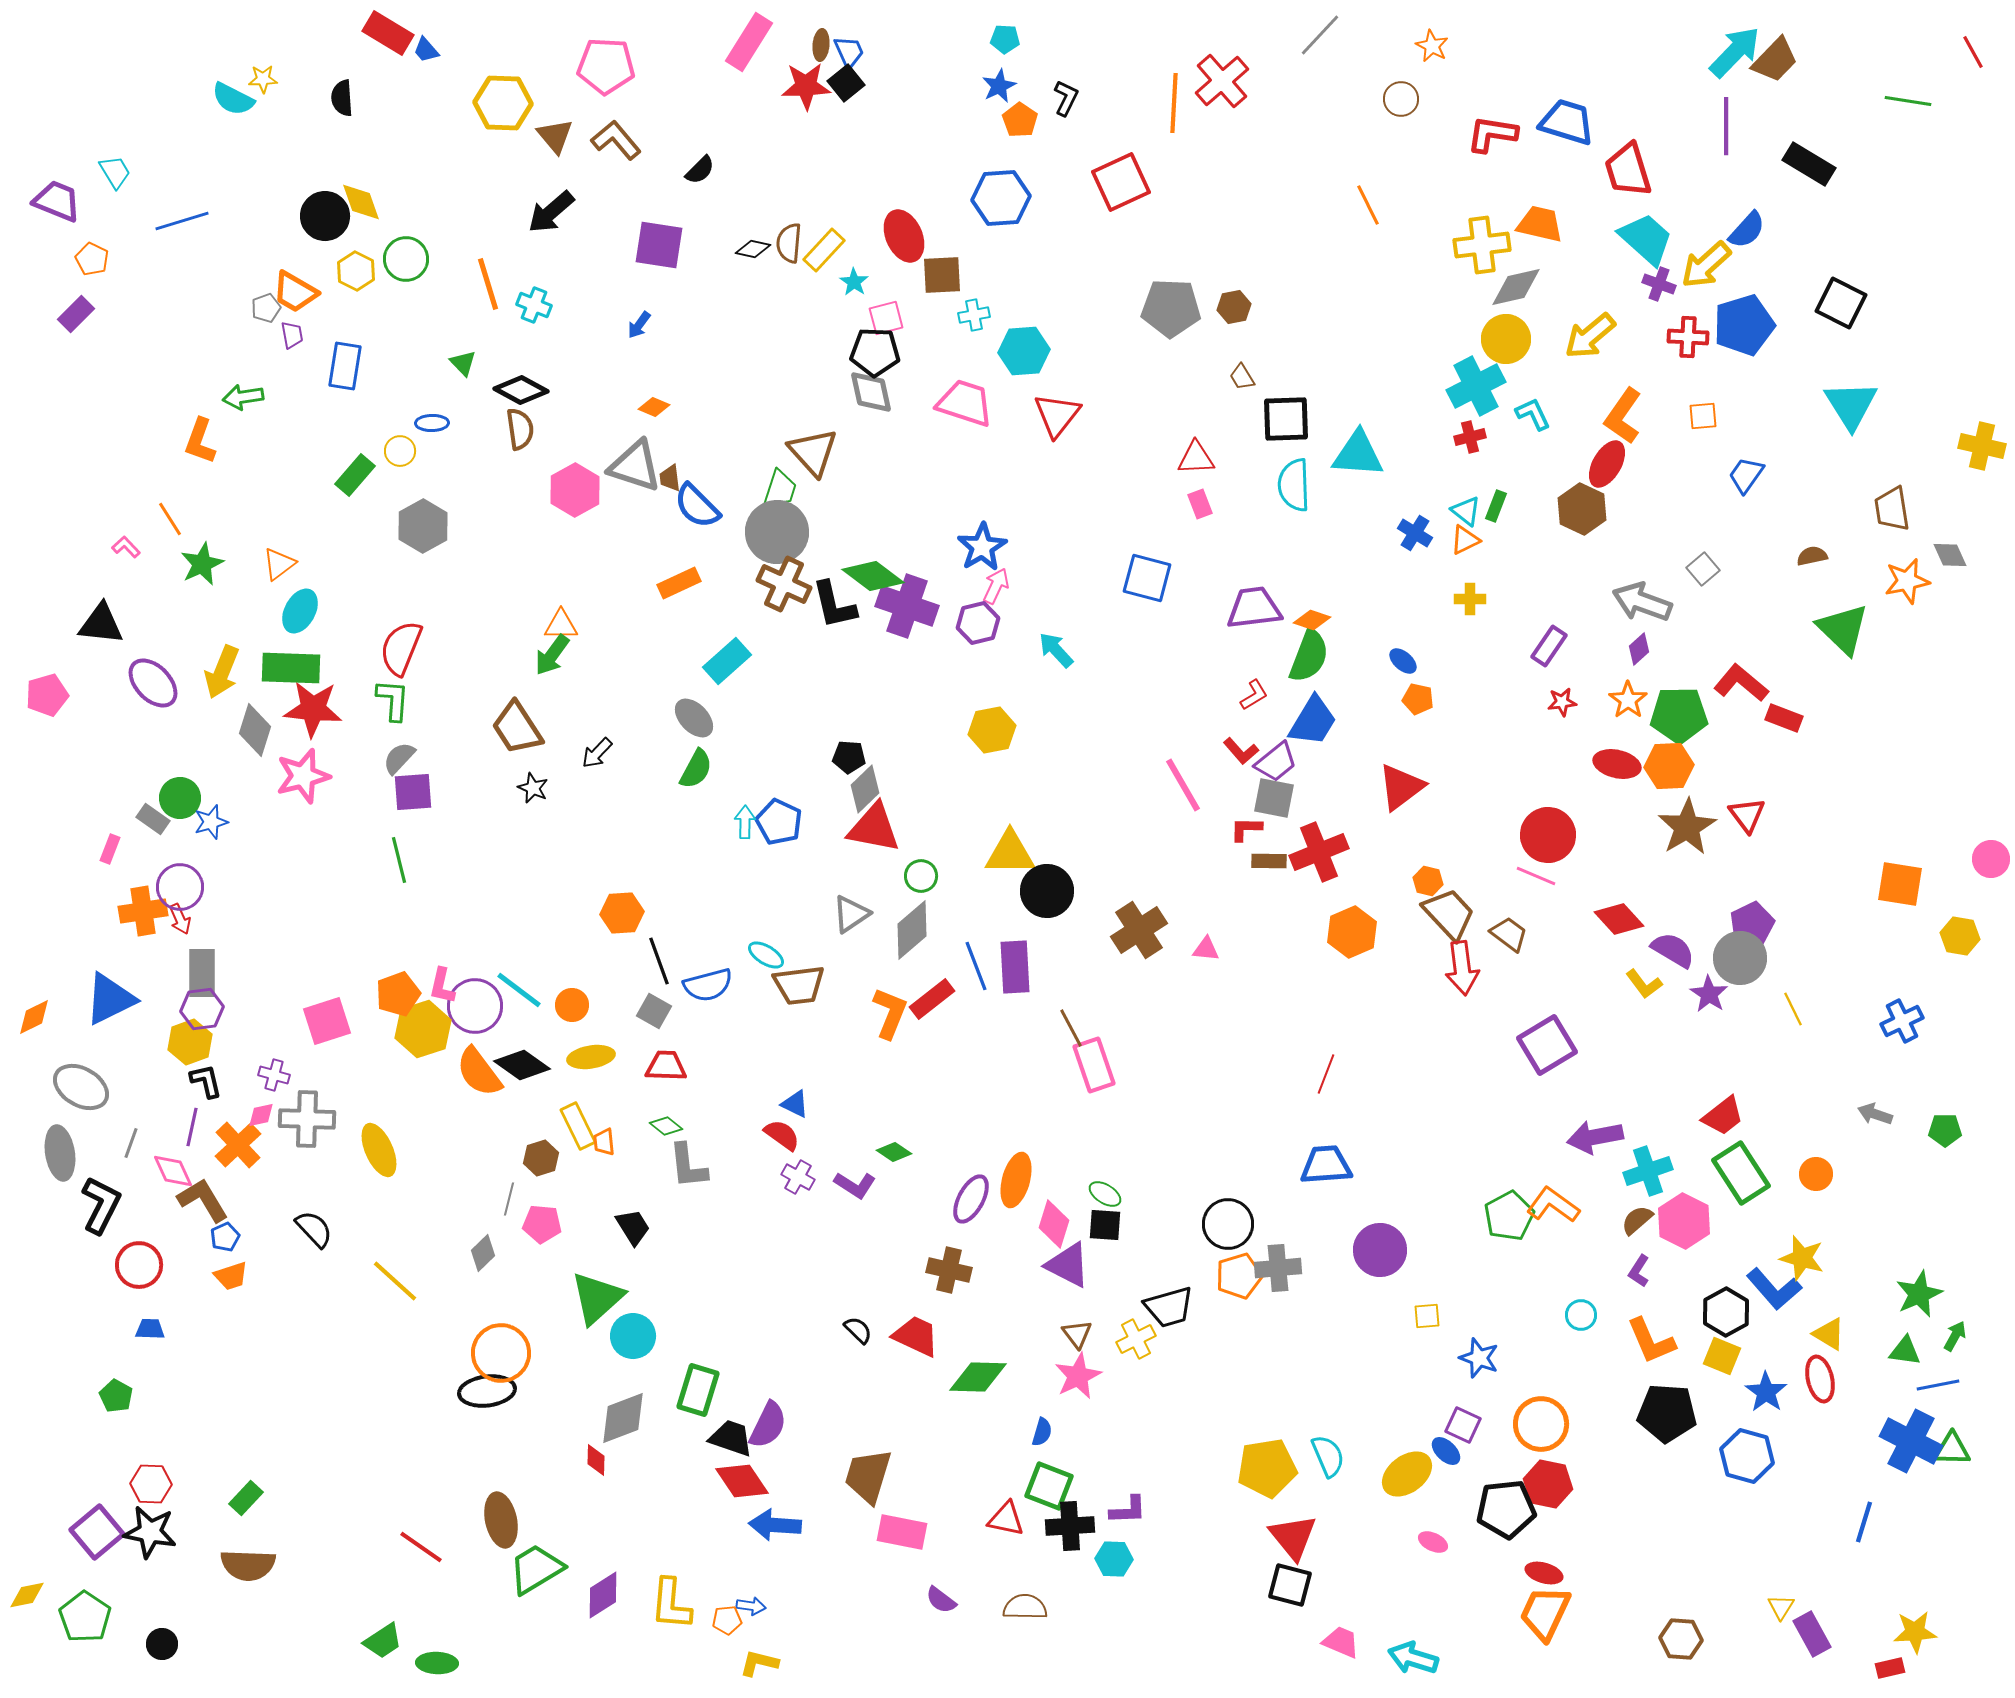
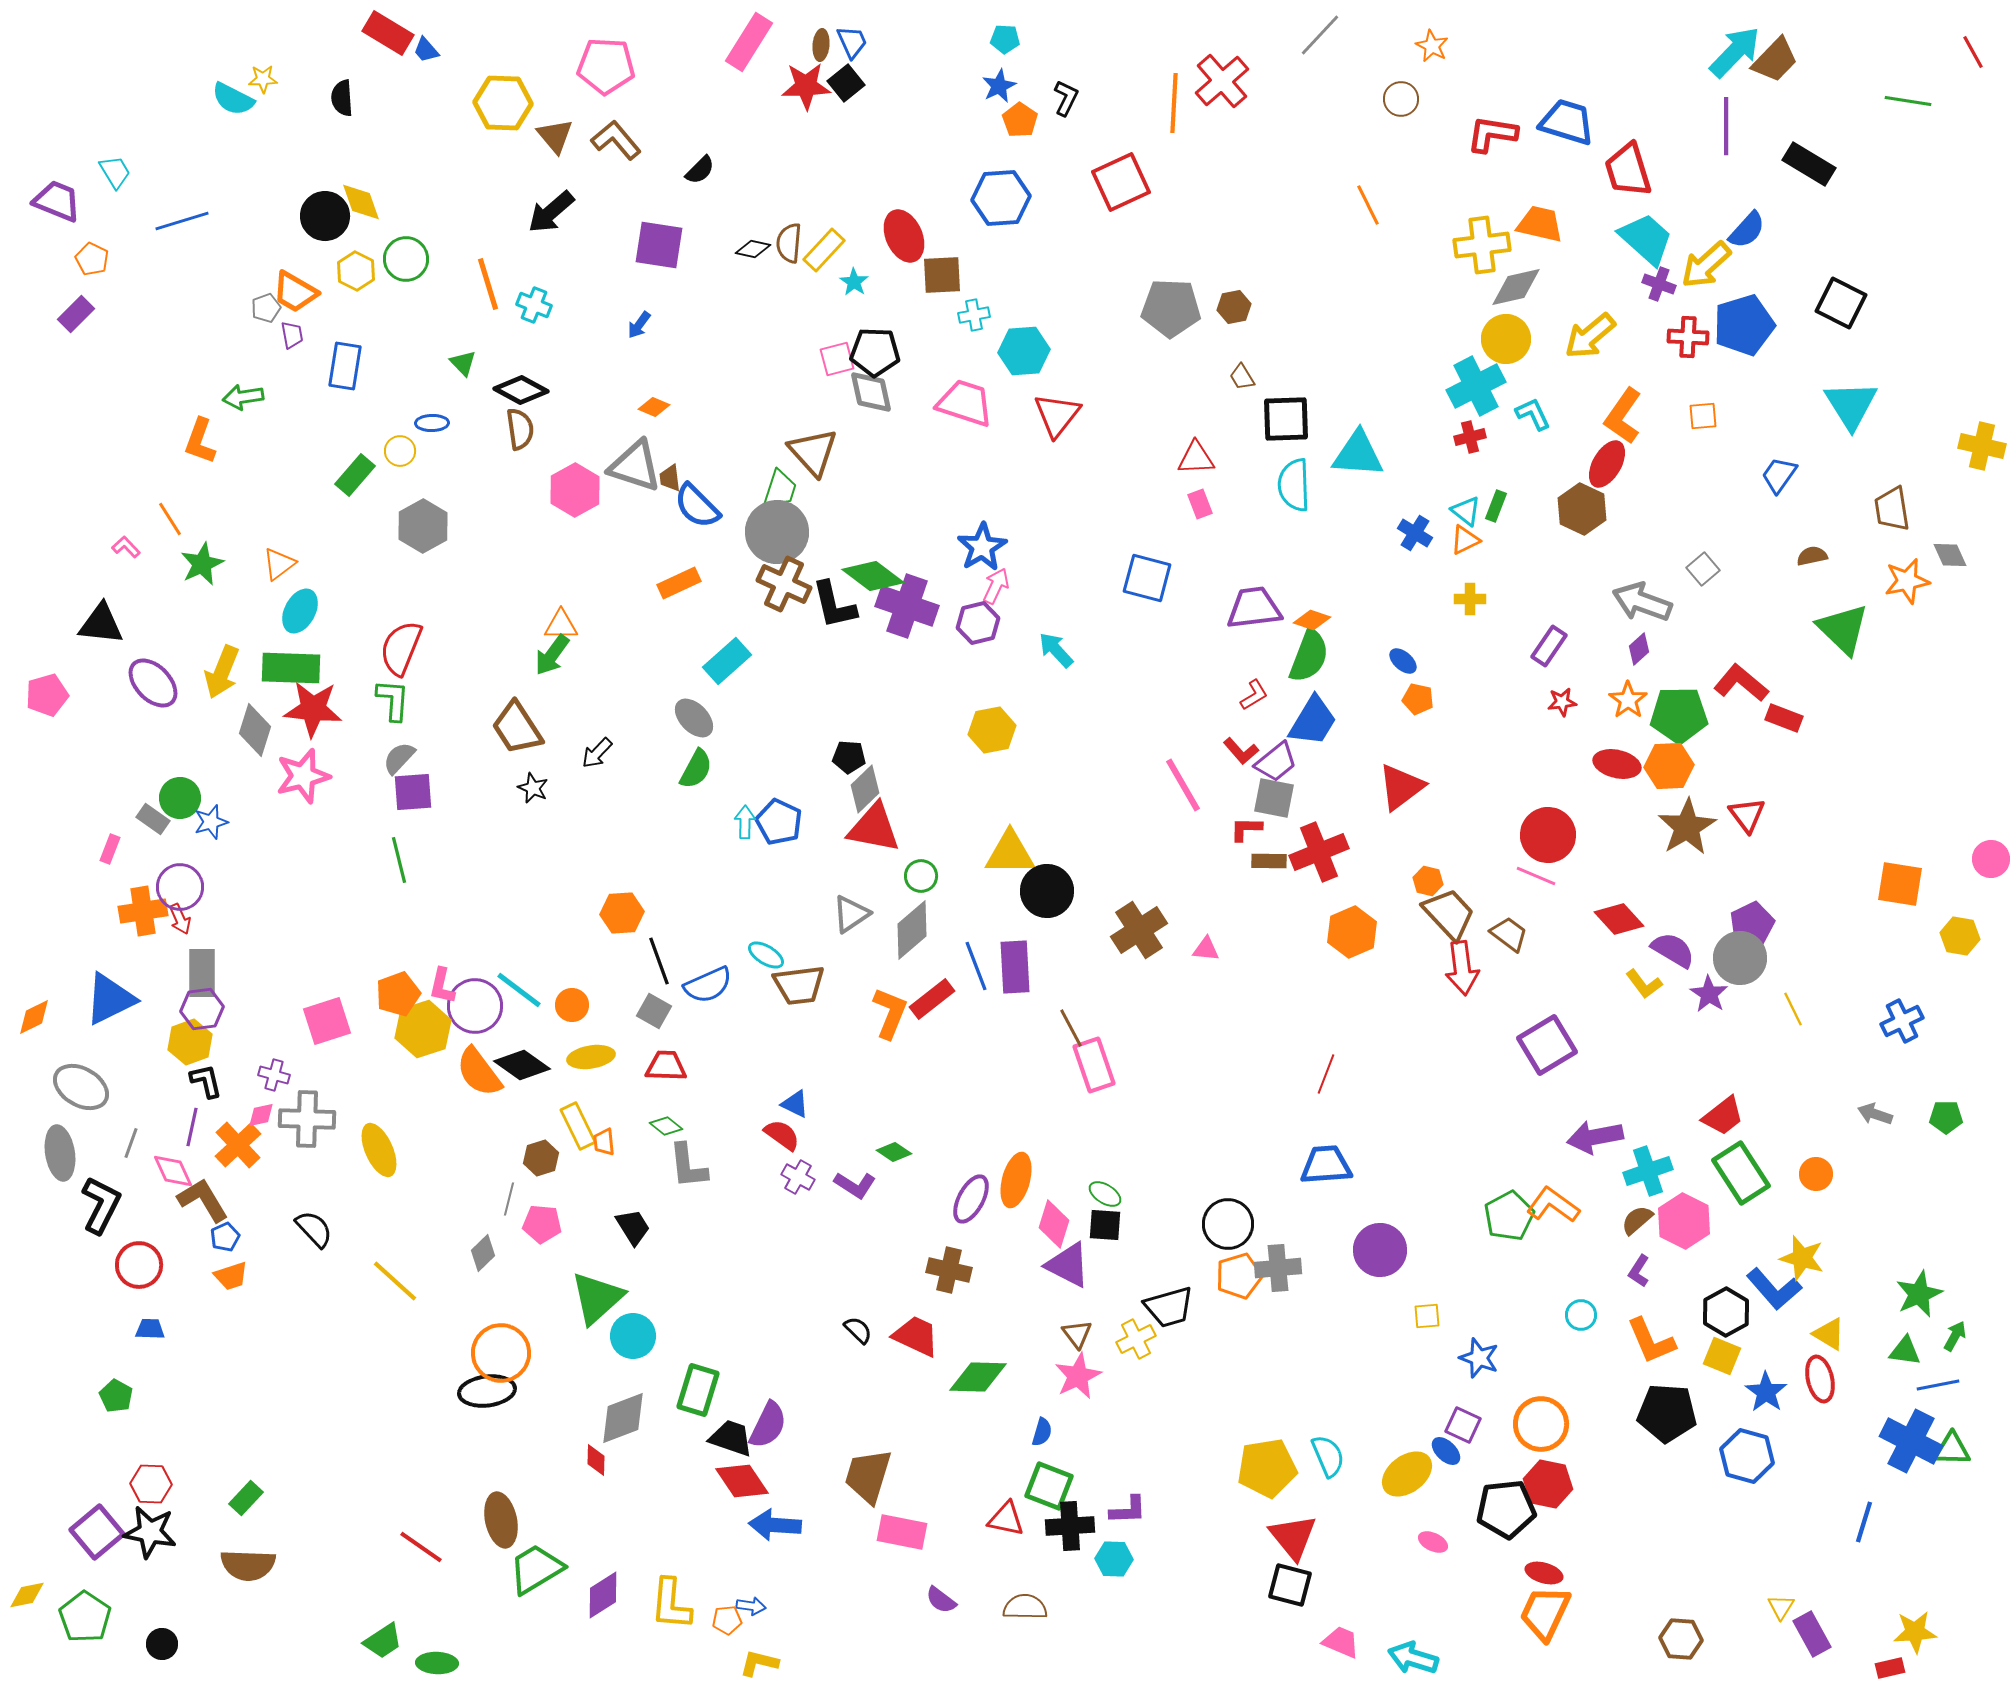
blue trapezoid at (849, 52): moved 3 px right, 10 px up
pink square at (886, 318): moved 49 px left, 41 px down
blue trapezoid at (1746, 475): moved 33 px right
blue semicircle at (708, 985): rotated 9 degrees counterclockwise
green pentagon at (1945, 1130): moved 1 px right, 13 px up
